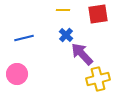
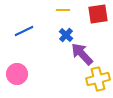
blue line: moved 7 px up; rotated 12 degrees counterclockwise
